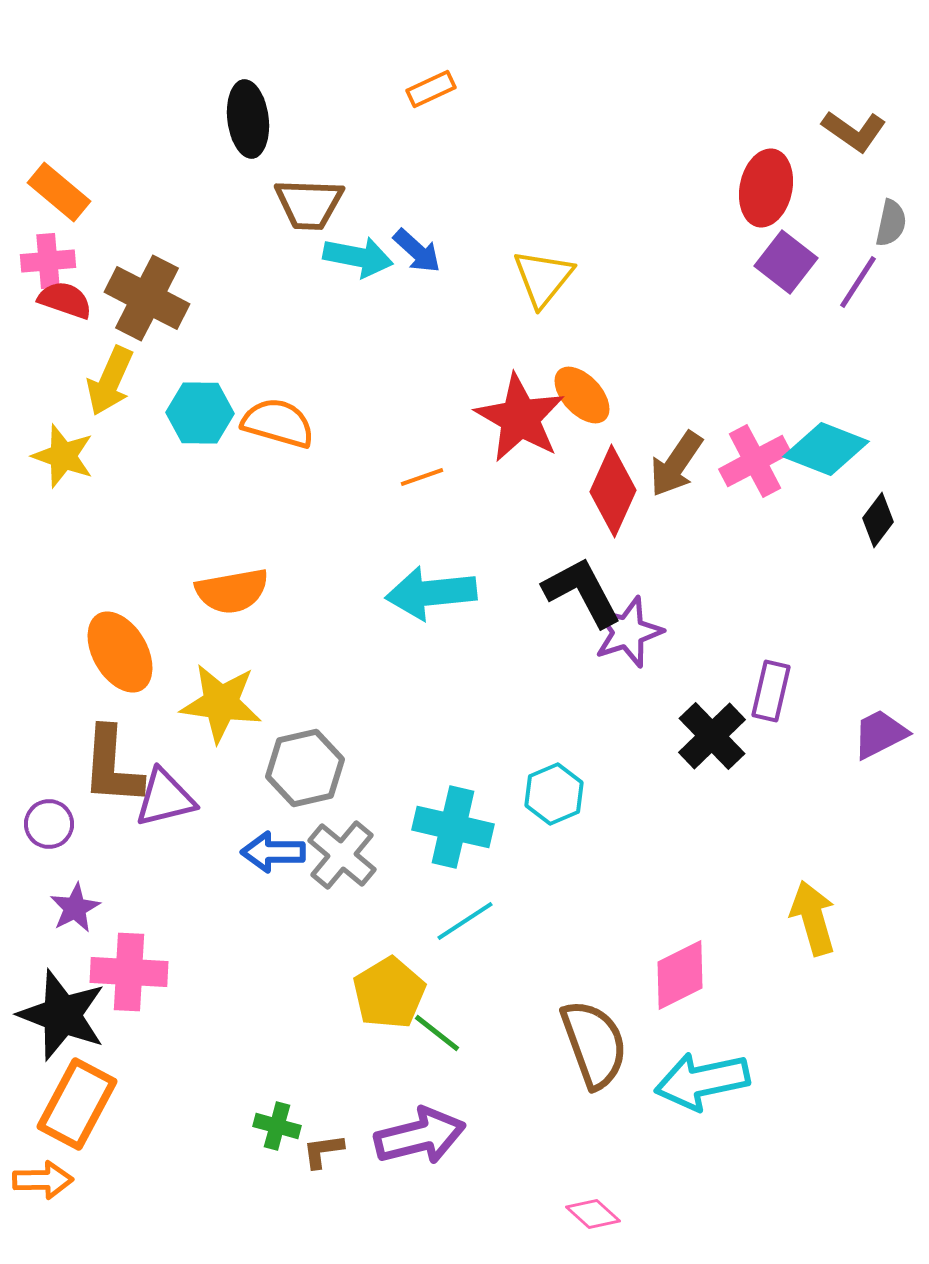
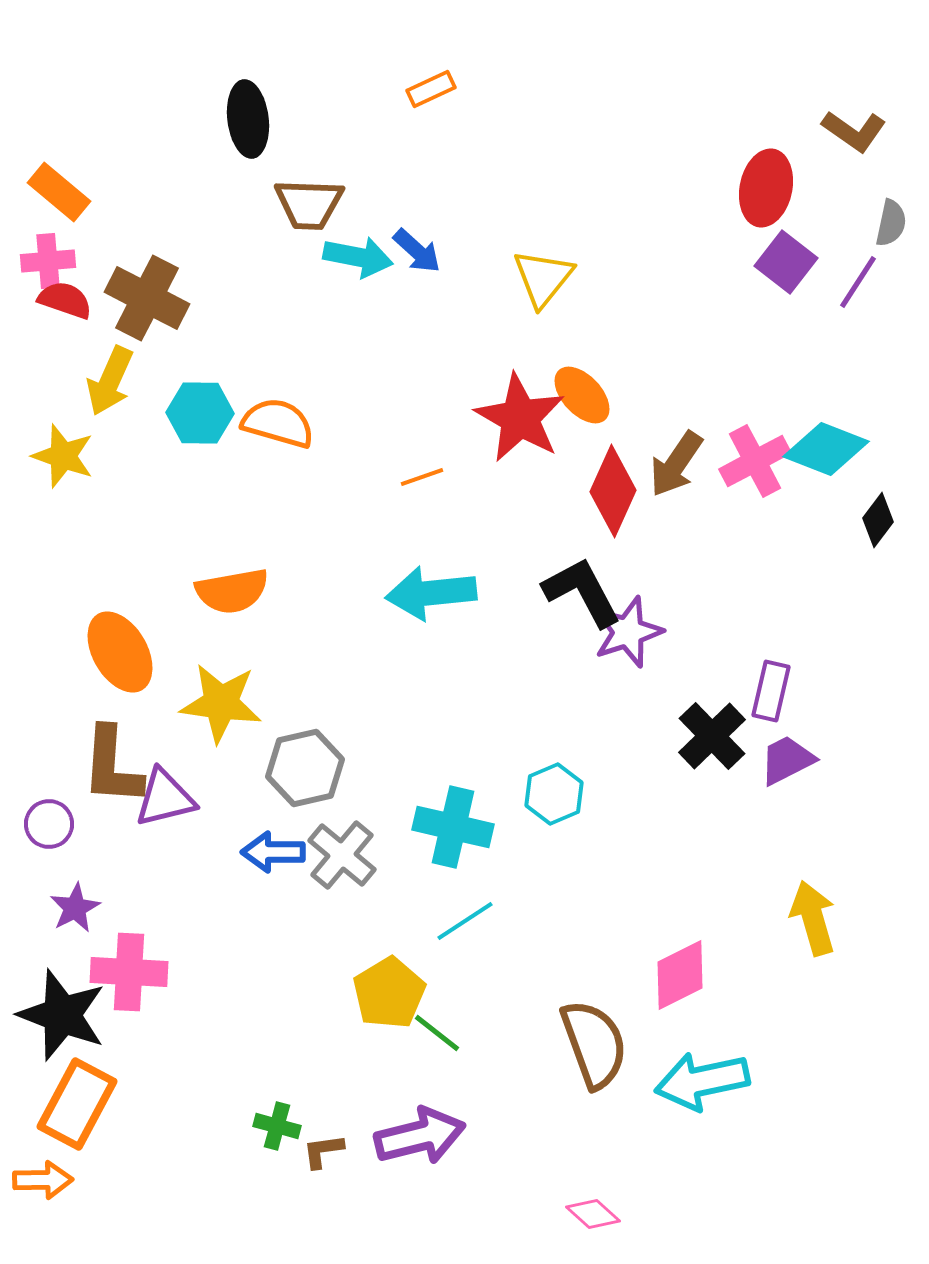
purple trapezoid at (880, 734): moved 93 px left, 26 px down
